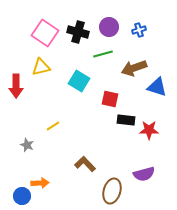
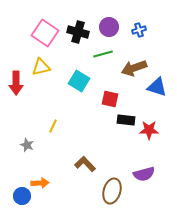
red arrow: moved 3 px up
yellow line: rotated 32 degrees counterclockwise
